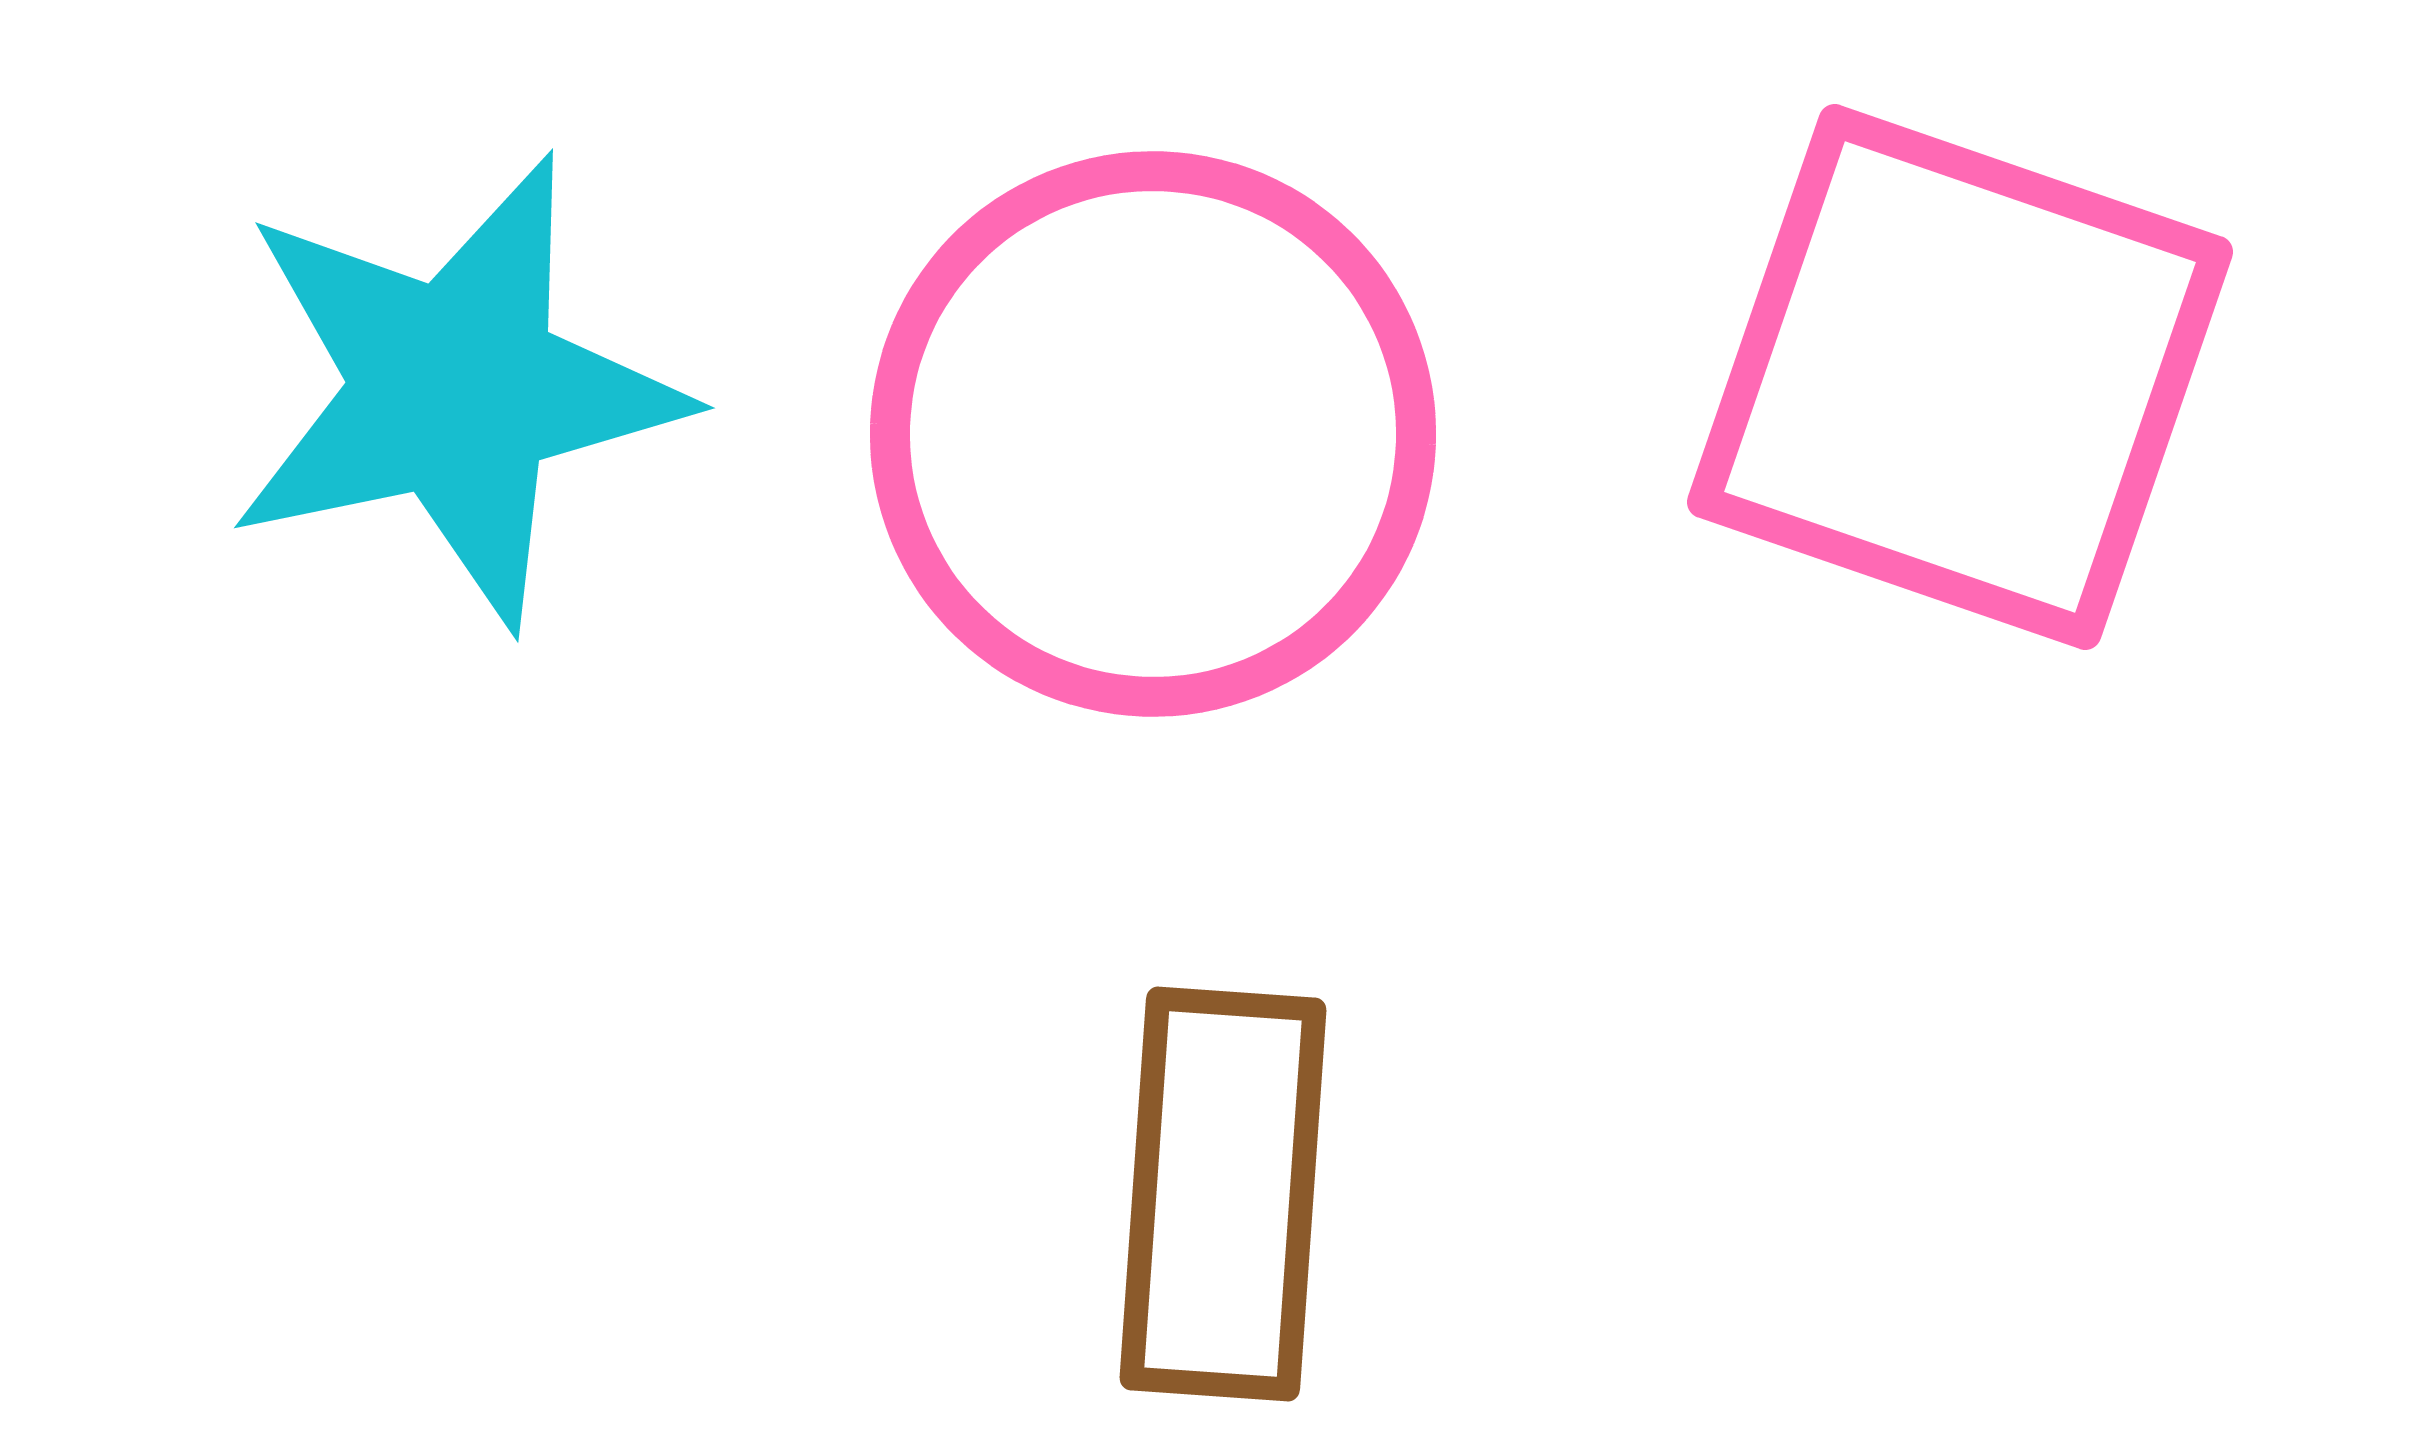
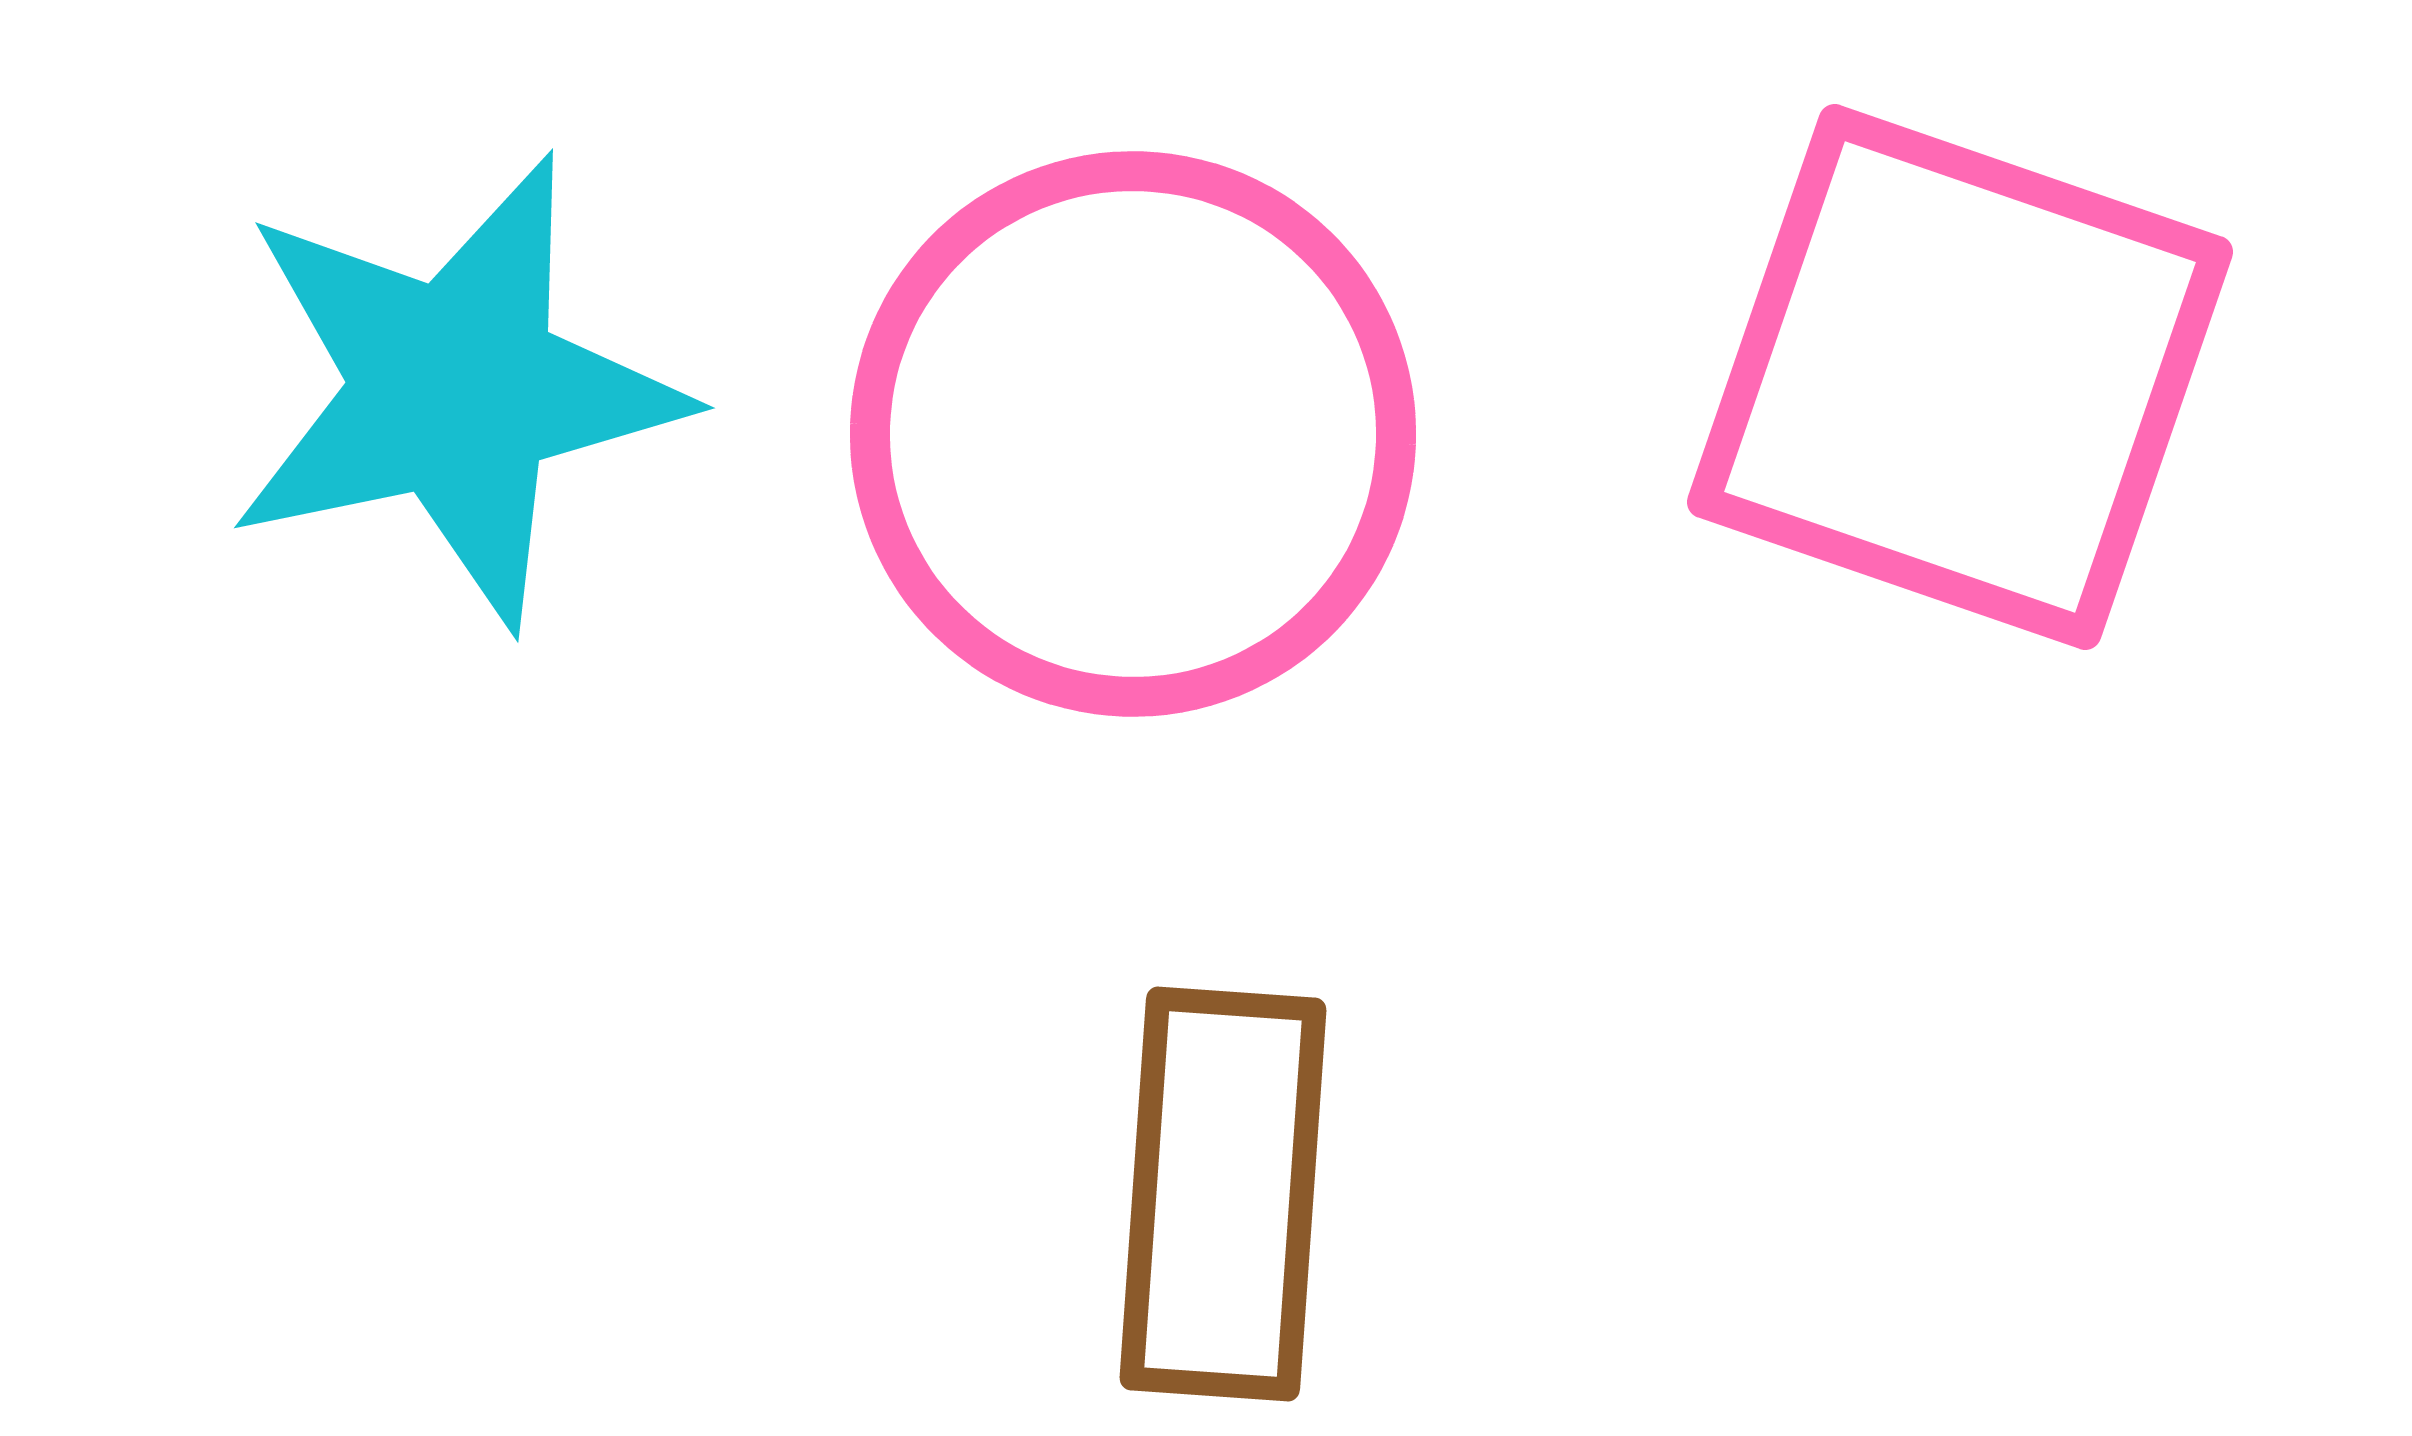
pink circle: moved 20 px left
